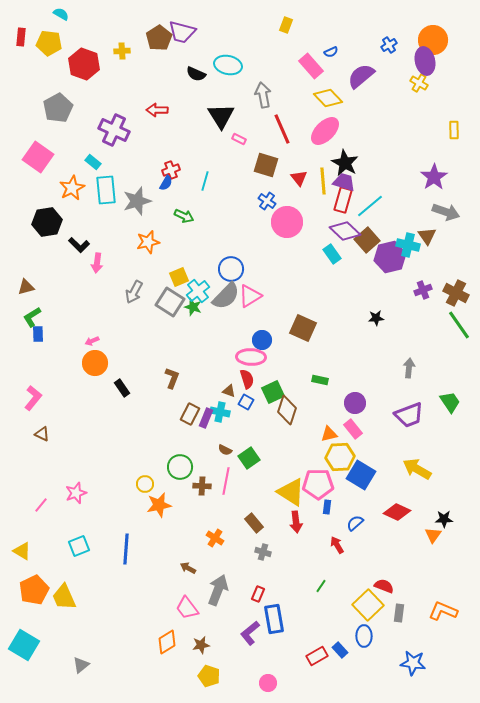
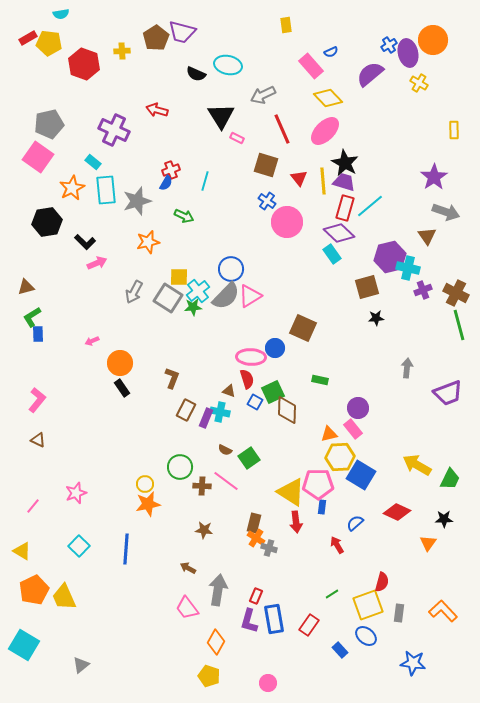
cyan semicircle at (61, 14): rotated 140 degrees clockwise
yellow rectangle at (286, 25): rotated 28 degrees counterclockwise
red rectangle at (21, 37): moved 7 px right, 1 px down; rotated 54 degrees clockwise
brown pentagon at (159, 38): moved 3 px left
purple ellipse at (425, 61): moved 17 px left, 8 px up
purple semicircle at (361, 76): moved 9 px right, 2 px up
gray arrow at (263, 95): rotated 105 degrees counterclockwise
gray pentagon at (58, 108): moved 9 px left, 16 px down; rotated 16 degrees clockwise
red arrow at (157, 110): rotated 15 degrees clockwise
pink rectangle at (239, 139): moved 2 px left, 1 px up
red rectangle at (343, 200): moved 2 px right, 8 px down
purple diamond at (345, 231): moved 6 px left, 2 px down
brown square at (367, 240): moved 47 px down; rotated 25 degrees clockwise
black L-shape at (79, 245): moved 6 px right, 3 px up
cyan cross at (408, 245): moved 23 px down
pink arrow at (97, 263): rotated 120 degrees counterclockwise
yellow square at (179, 277): rotated 24 degrees clockwise
gray square at (170, 302): moved 2 px left, 4 px up
green star at (193, 307): rotated 24 degrees counterclockwise
green line at (459, 325): rotated 20 degrees clockwise
blue circle at (262, 340): moved 13 px right, 8 px down
orange circle at (95, 363): moved 25 px right
gray arrow at (409, 368): moved 2 px left
pink L-shape at (33, 398): moved 4 px right, 2 px down
blue square at (246, 402): moved 9 px right
green trapezoid at (450, 402): moved 77 px down; rotated 60 degrees clockwise
purple circle at (355, 403): moved 3 px right, 5 px down
brown diamond at (287, 410): rotated 16 degrees counterclockwise
brown rectangle at (190, 414): moved 4 px left, 4 px up
purple trapezoid at (409, 415): moved 39 px right, 22 px up
brown triangle at (42, 434): moved 4 px left, 6 px down
yellow arrow at (417, 469): moved 4 px up
pink line at (226, 481): rotated 64 degrees counterclockwise
pink line at (41, 505): moved 8 px left, 1 px down
orange star at (159, 505): moved 11 px left, 1 px up
blue rectangle at (327, 507): moved 5 px left
brown rectangle at (254, 523): rotated 54 degrees clockwise
orange triangle at (433, 535): moved 5 px left, 8 px down
orange cross at (215, 538): moved 41 px right
cyan square at (79, 546): rotated 25 degrees counterclockwise
gray cross at (263, 552): moved 6 px right, 4 px up
green line at (321, 586): moved 11 px right, 8 px down; rotated 24 degrees clockwise
red semicircle at (384, 586): moved 2 px left, 4 px up; rotated 84 degrees clockwise
gray arrow at (218, 590): rotated 12 degrees counterclockwise
red rectangle at (258, 594): moved 2 px left, 2 px down
yellow square at (368, 605): rotated 24 degrees clockwise
orange L-shape at (443, 611): rotated 24 degrees clockwise
purple L-shape at (250, 633): moved 1 px left, 12 px up; rotated 35 degrees counterclockwise
blue ellipse at (364, 636): moved 2 px right; rotated 50 degrees counterclockwise
orange diamond at (167, 642): moved 49 px right; rotated 30 degrees counterclockwise
brown star at (201, 645): moved 3 px right, 115 px up; rotated 18 degrees clockwise
red rectangle at (317, 656): moved 8 px left, 31 px up; rotated 25 degrees counterclockwise
